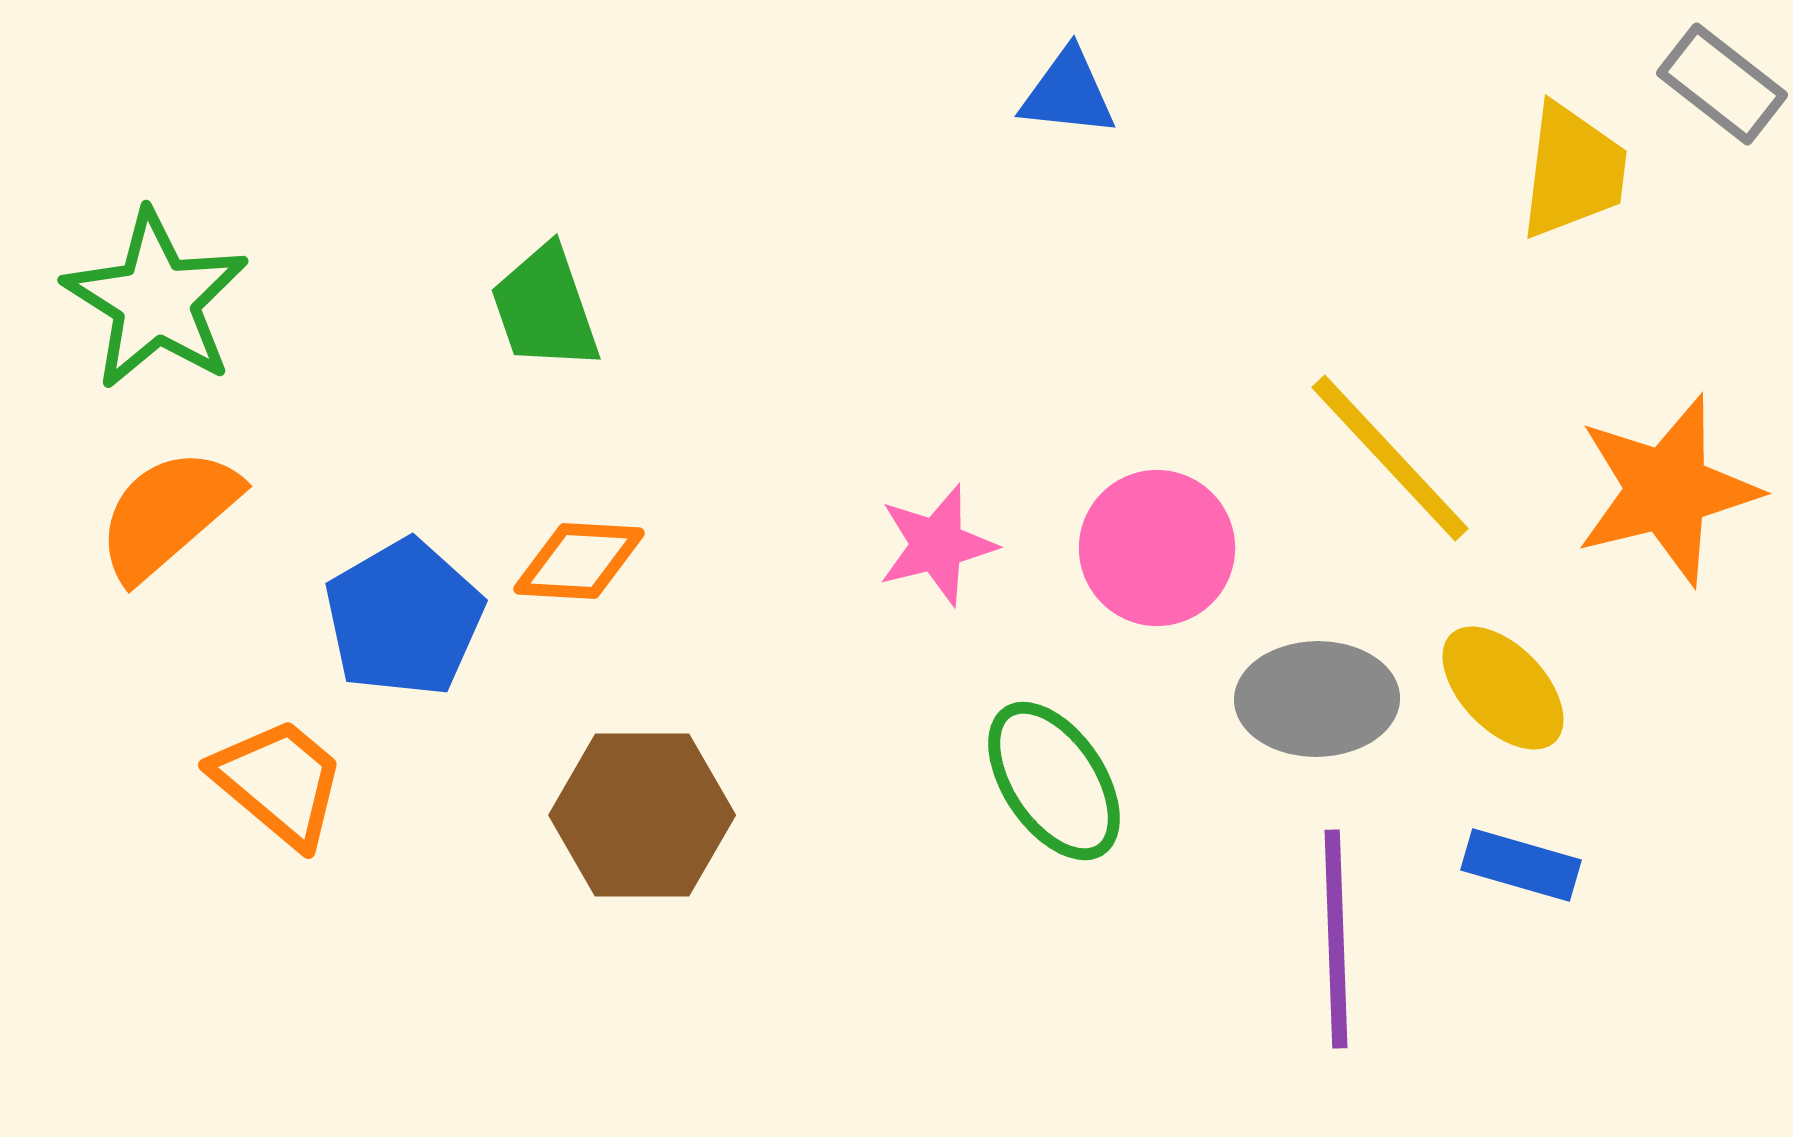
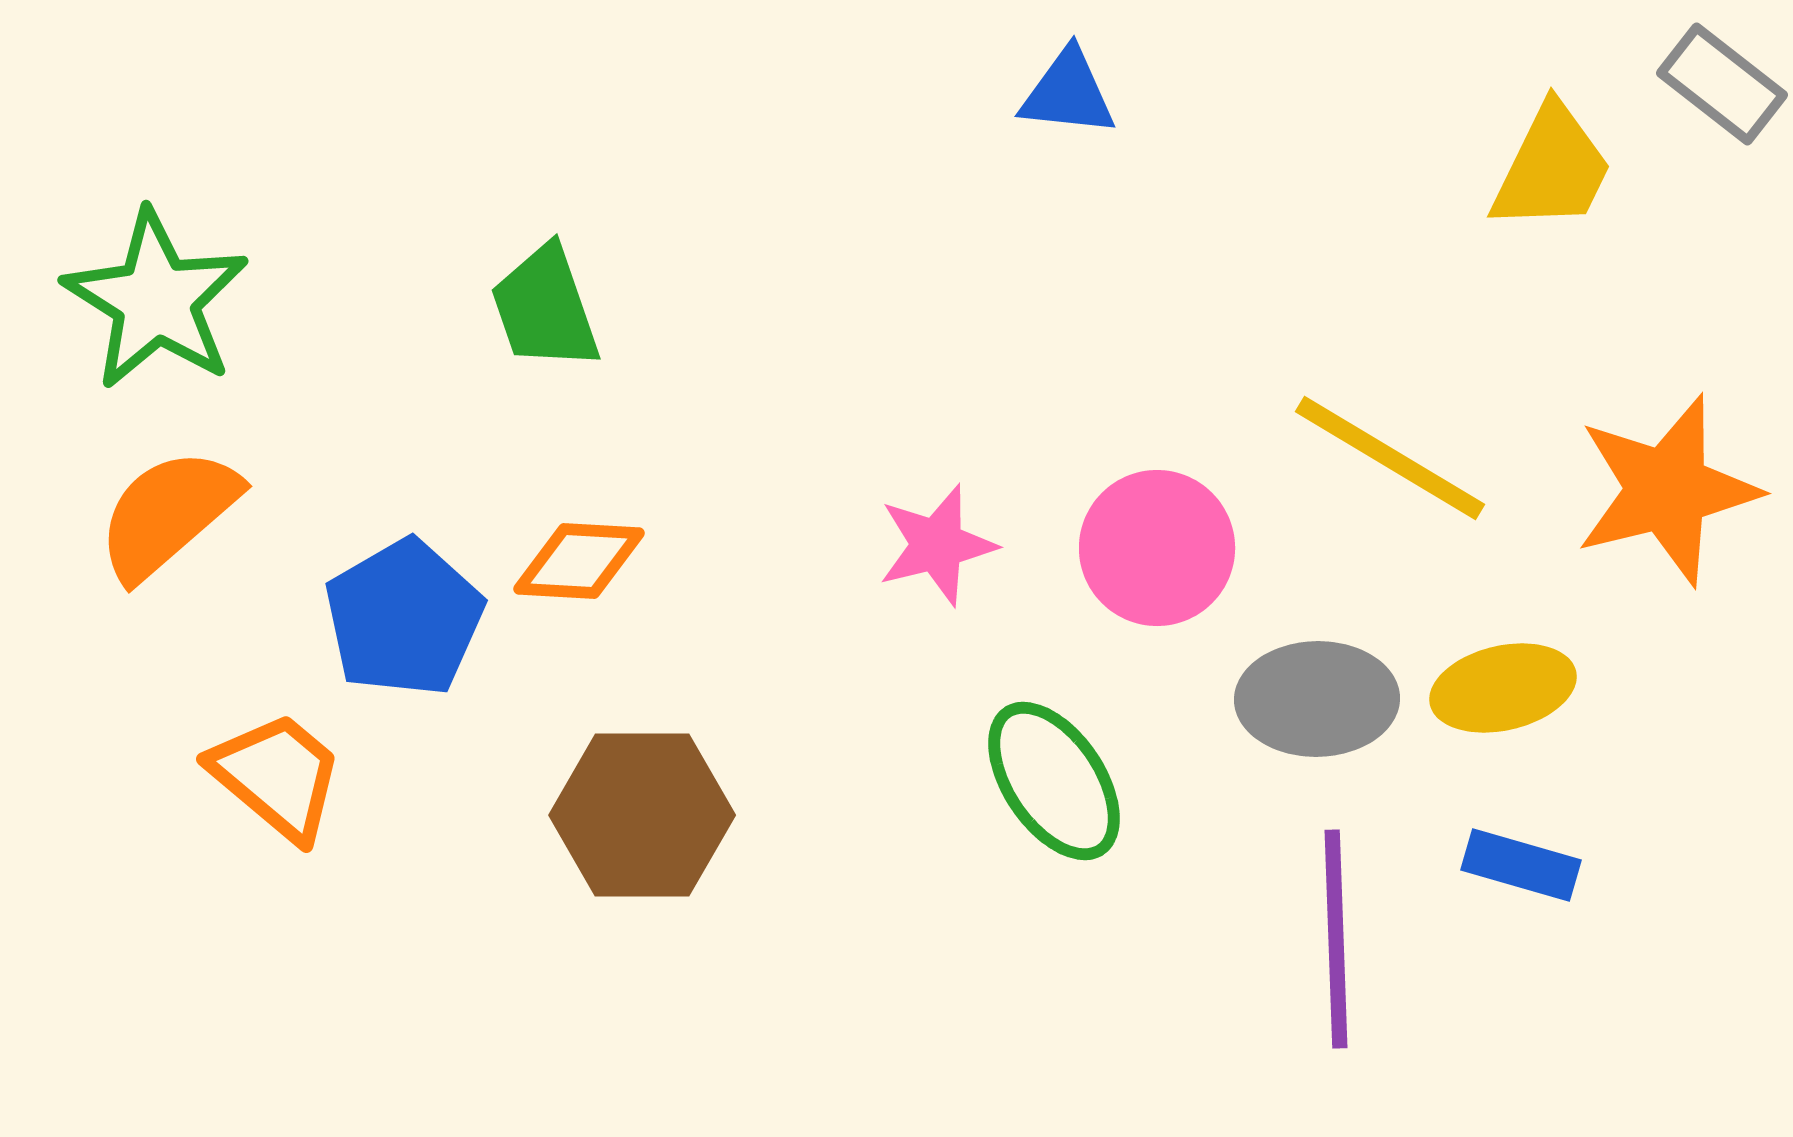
yellow trapezoid: moved 21 px left, 3 px up; rotated 19 degrees clockwise
yellow line: rotated 16 degrees counterclockwise
yellow ellipse: rotated 59 degrees counterclockwise
orange trapezoid: moved 2 px left, 6 px up
